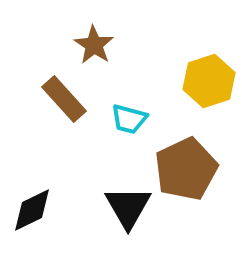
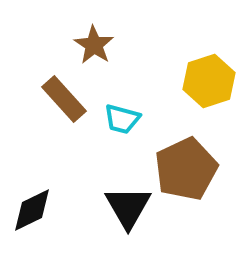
cyan trapezoid: moved 7 px left
